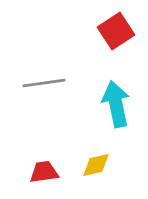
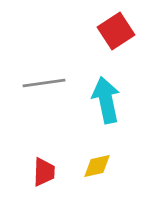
cyan arrow: moved 10 px left, 4 px up
yellow diamond: moved 1 px right, 1 px down
red trapezoid: rotated 100 degrees clockwise
